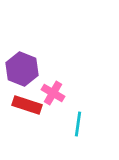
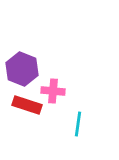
pink cross: moved 2 px up; rotated 25 degrees counterclockwise
